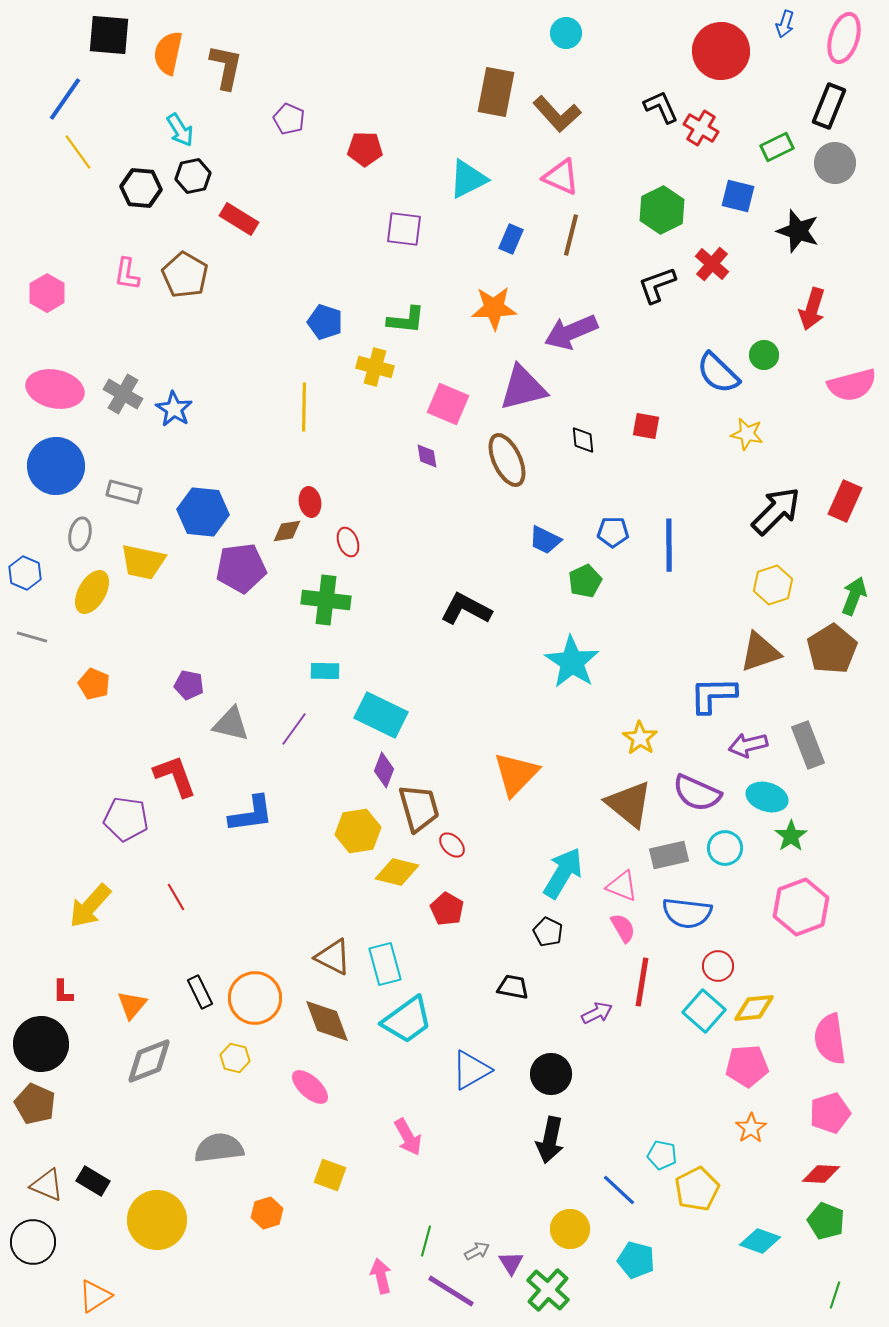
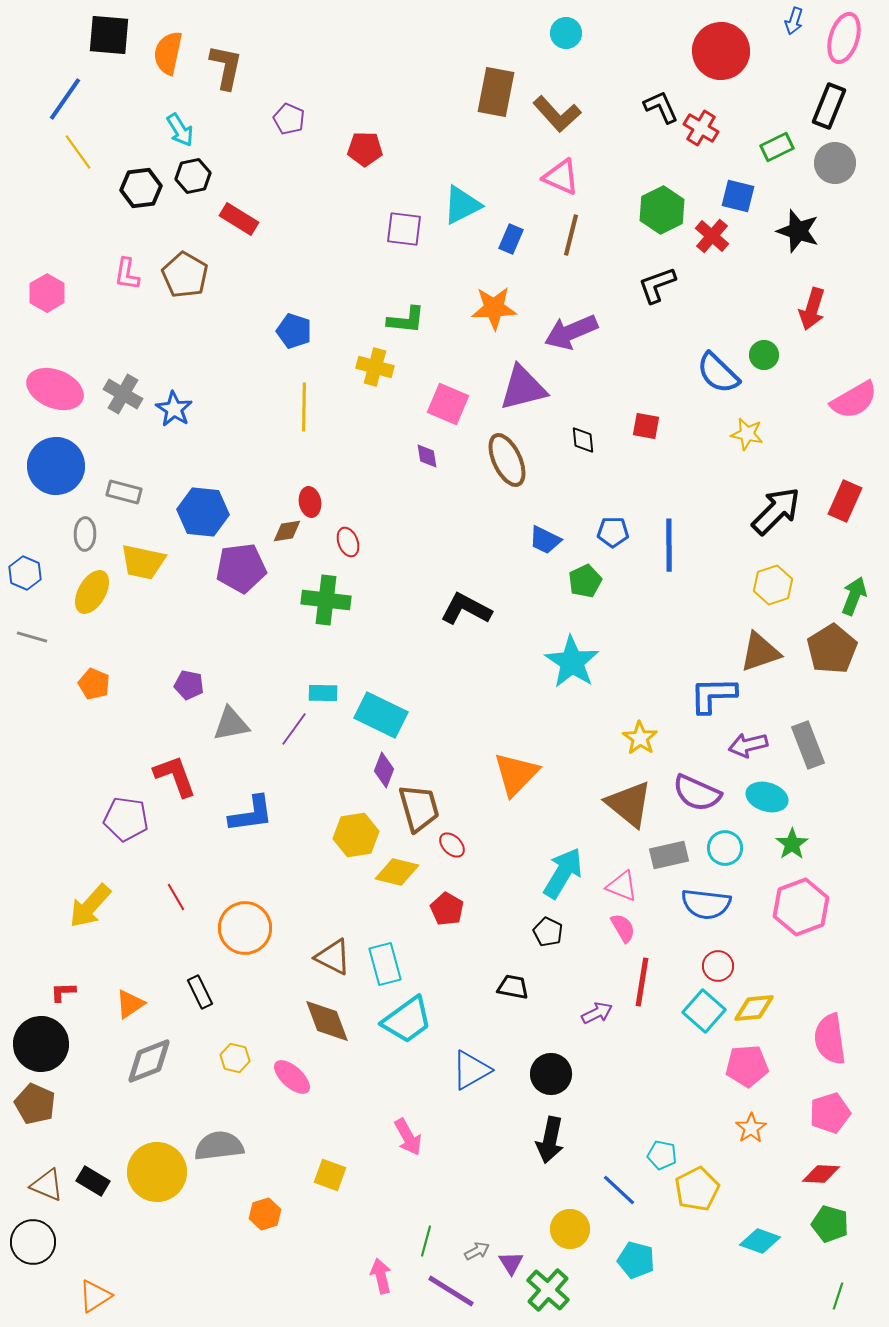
blue arrow at (785, 24): moved 9 px right, 3 px up
cyan triangle at (468, 179): moved 6 px left, 26 px down
black hexagon at (141, 188): rotated 12 degrees counterclockwise
red cross at (712, 264): moved 28 px up
blue pentagon at (325, 322): moved 31 px left, 9 px down
pink semicircle at (852, 385): moved 2 px right, 15 px down; rotated 15 degrees counterclockwise
pink ellipse at (55, 389): rotated 10 degrees clockwise
gray ellipse at (80, 534): moved 5 px right; rotated 12 degrees counterclockwise
cyan rectangle at (325, 671): moved 2 px left, 22 px down
gray triangle at (231, 724): rotated 24 degrees counterclockwise
yellow hexagon at (358, 831): moved 2 px left, 4 px down
green star at (791, 836): moved 1 px right, 8 px down
blue semicircle at (687, 913): moved 19 px right, 9 px up
red L-shape at (63, 992): rotated 88 degrees clockwise
orange circle at (255, 998): moved 10 px left, 70 px up
orange triangle at (132, 1005): moved 2 px left, 1 px up; rotated 16 degrees clockwise
pink ellipse at (310, 1087): moved 18 px left, 10 px up
gray semicircle at (219, 1148): moved 2 px up
orange hexagon at (267, 1213): moved 2 px left, 1 px down
yellow circle at (157, 1220): moved 48 px up
green pentagon at (826, 1221): moved 4 px right, 3 px down; rotated 6 degrees counterclockwise
green line at (835, 1295): moved 3 px right, 1 px down
